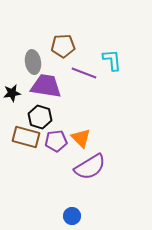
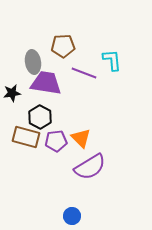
purple trapezoid: moved 3 px up
black hexagon: rotated 10 degrees clockwise
